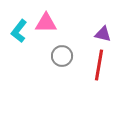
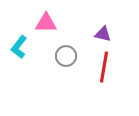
cyan L-shape: moved 16 px down
gray circle: moved 4 px right
red line: moved 5 px right, 2 px down
